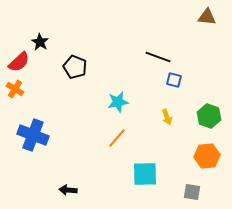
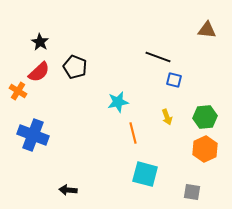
brown triangle: moved 13 px down
red semicircle: moved 20 px right, 10 px down
orange cross: moved 3 px right, 2 px down
green hexagon: moved 4 px left, 1 px down; rotated 25 degrees counterclockwise
orange line: moved 16 px right, 5 px up; rotated 55 degrees counterclockwise
orange hexagon: moved 2 px left, 7 px up; rotated 20 degrees counterclockwise
cyan square: rotated 16 degrees clockwise
